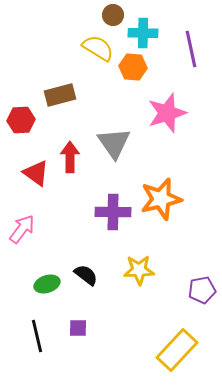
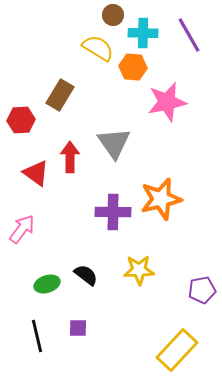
purple line: moved 2 px left, 14 px up; rotated 18 degrees counterclockwise
brown rectangle: rotated 44 degrees counterclockwise
pink star: moved 11 px up; rotated 6 degrees clockwise
